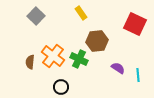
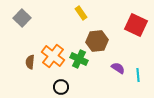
gray square: moved 14 px left, 2 px down
red square: moved 1 px right, 1 px down
